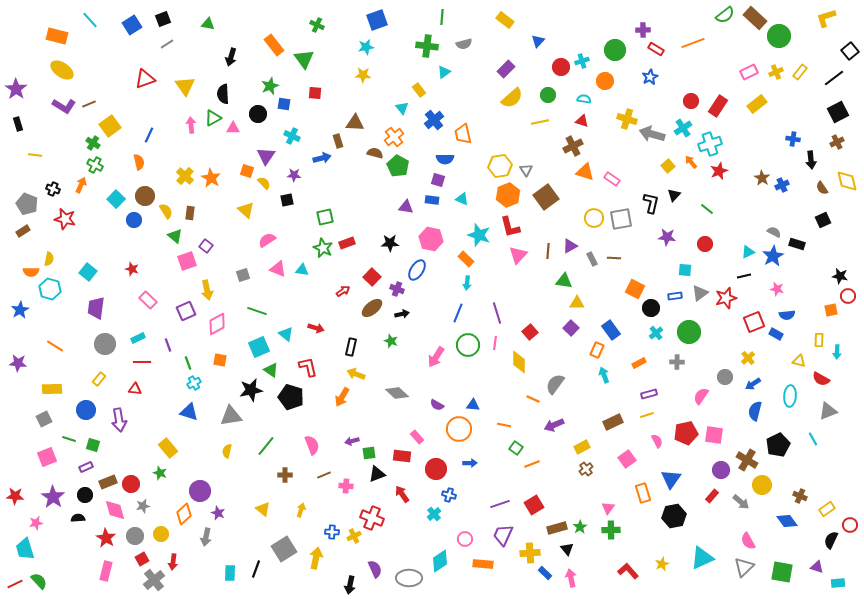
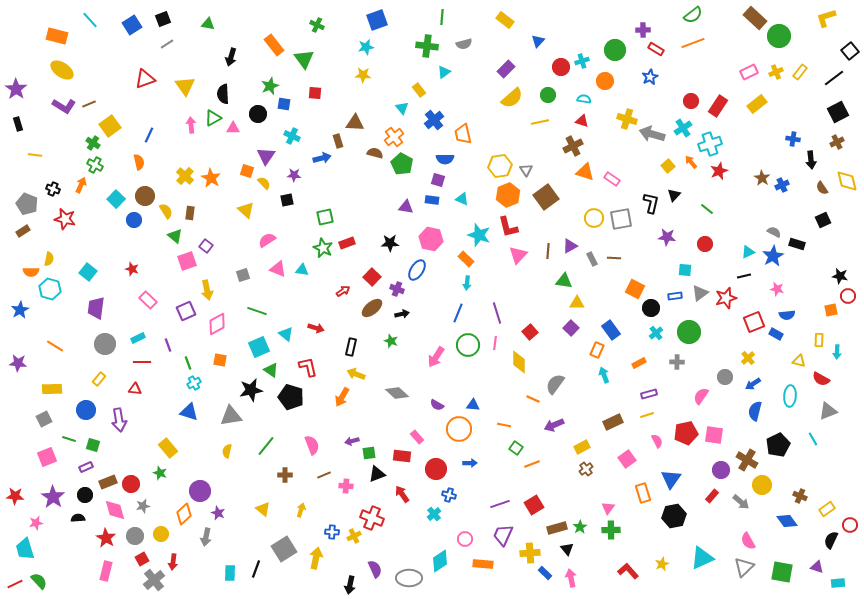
green semicircle at (725, 15): moved 32 px left
green pentagon at (398, 166): moved 4 px right, 2 px up
red L-shape at (510, 227): moved 2 px left
